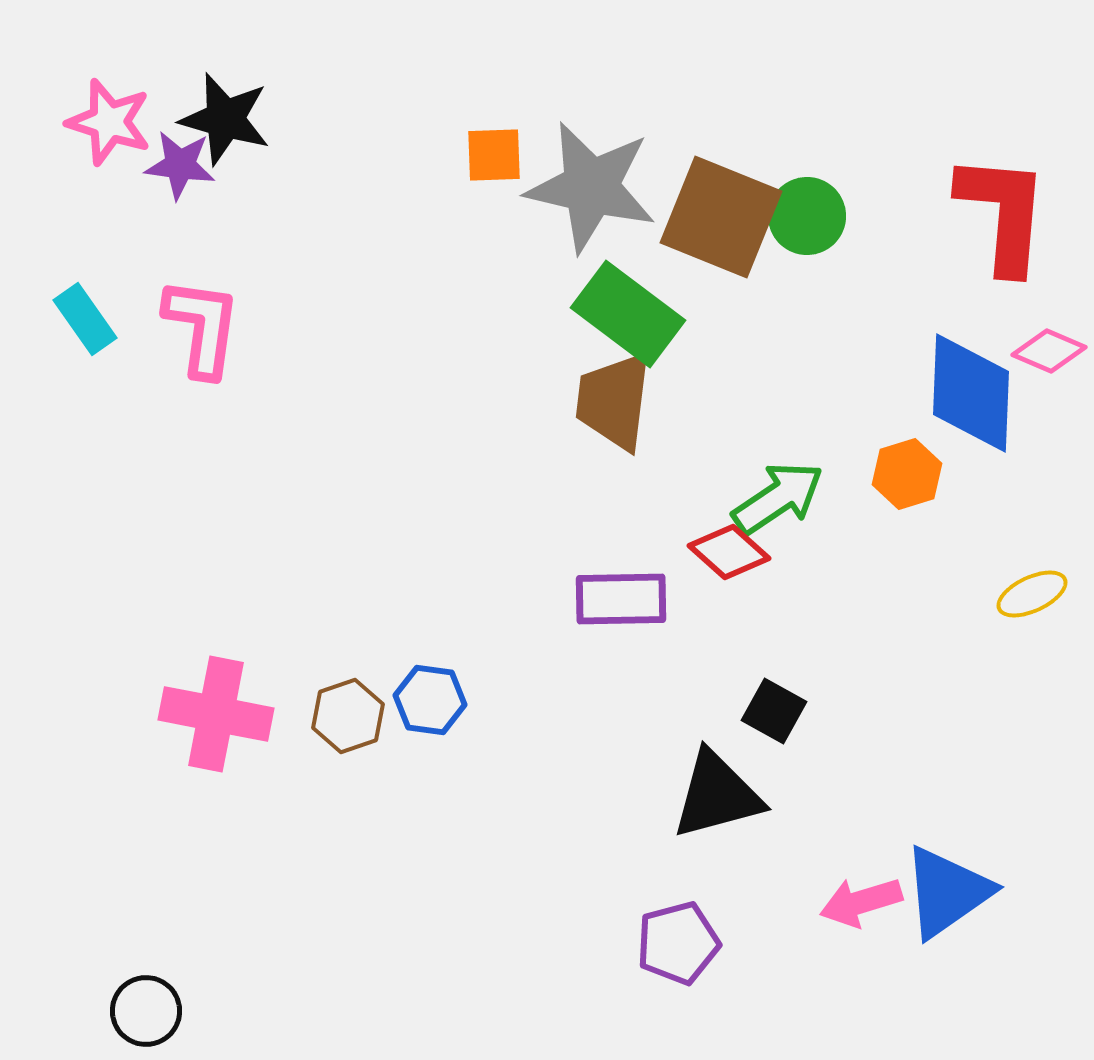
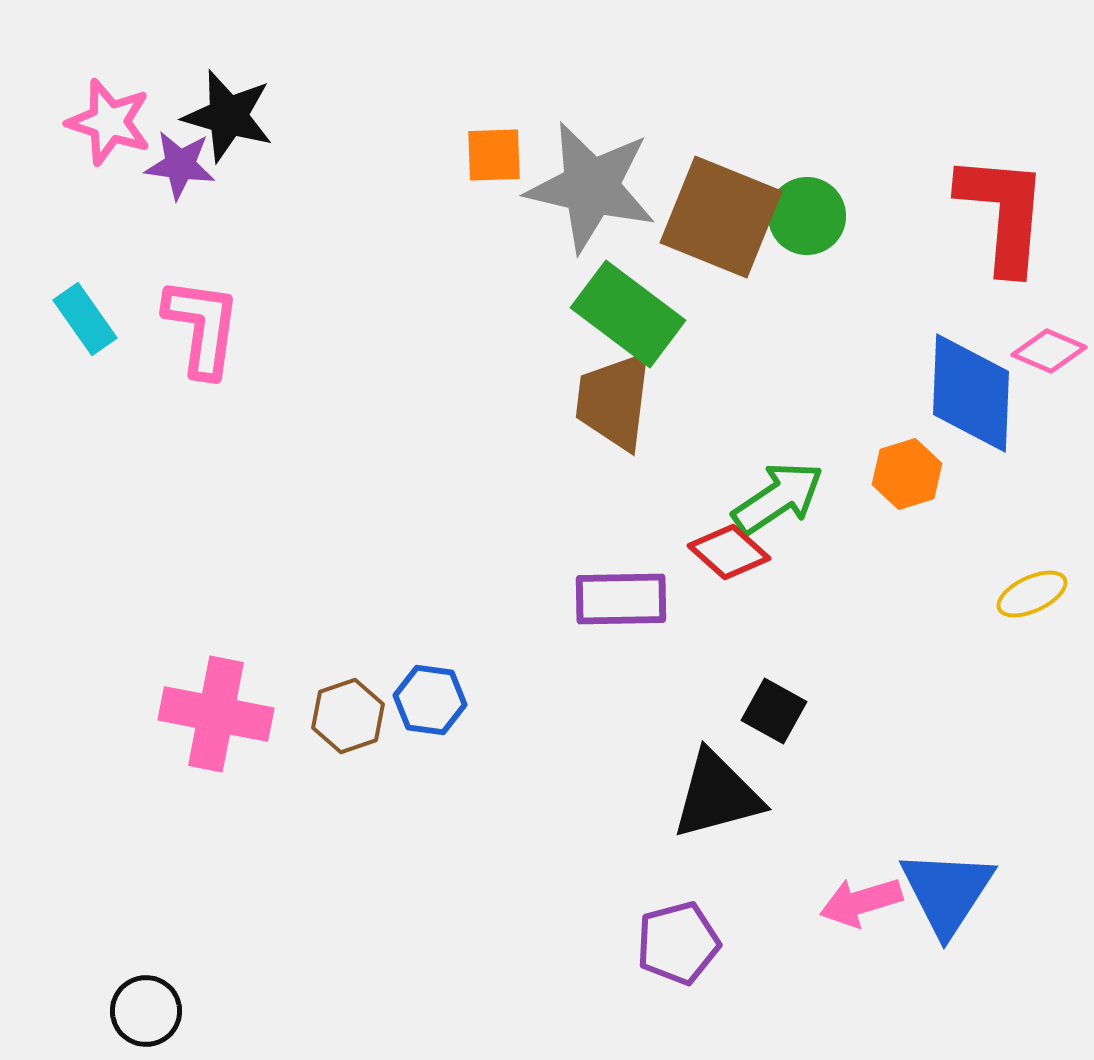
black star: moved 3 px right, 3 px up
blue triangle: rotated 22 degrees counterclockwise
